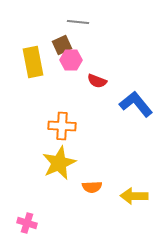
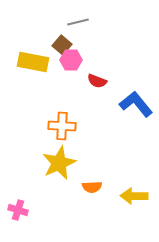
gray line: rotated 20 degrees counterclockwise
brown square: rotated 24 degrees counterclockwise
yellow rectangle: rotated 68 degrees counterclockwise
pink cross: moved 9 px left, 13 px up
